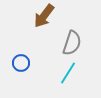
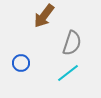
cyan line: rotated 20 degrees clockwise
